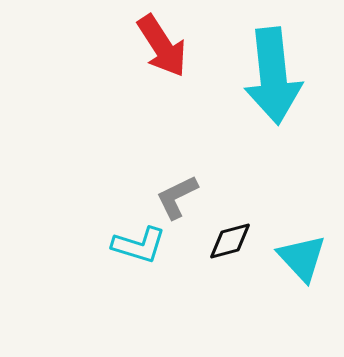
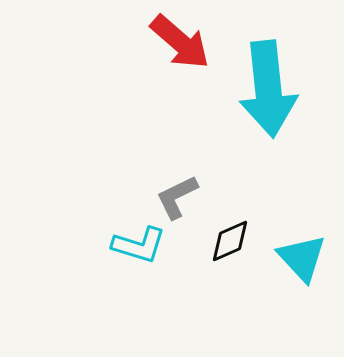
red arrow: moved 18 px right, 4 px up; rotated 16 degrees counterclockwise
cyan arrow: moved 5 px left, 13 px down
black diamond: rotated 9 degrees counterclockwise
